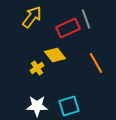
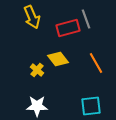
yellow arrow: rotated 120 degrees clockwise
red rectangle: rotated 10 degrees clockwise
yellow diamond: moved 3 px right, 4 px down
yellow cross: moved 2 px down; rotated 16 degrees counterclockwise
cyan square: moved 22 px right; rotated 10 degrees clockwise
